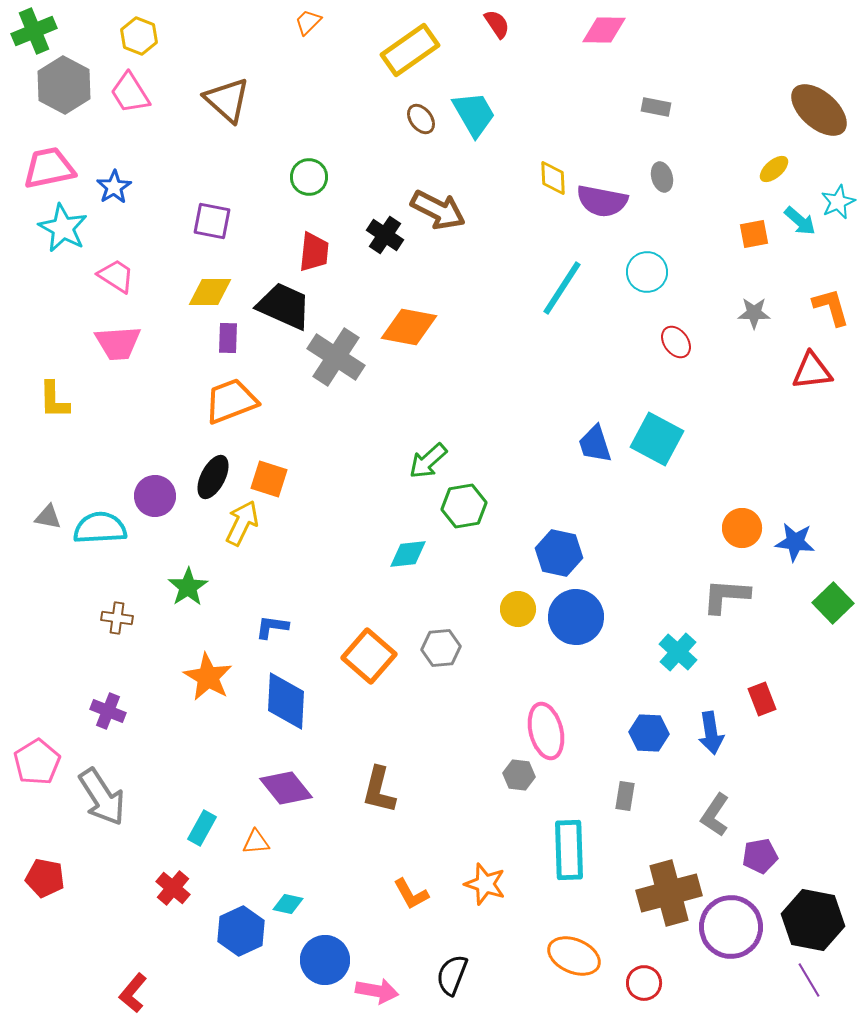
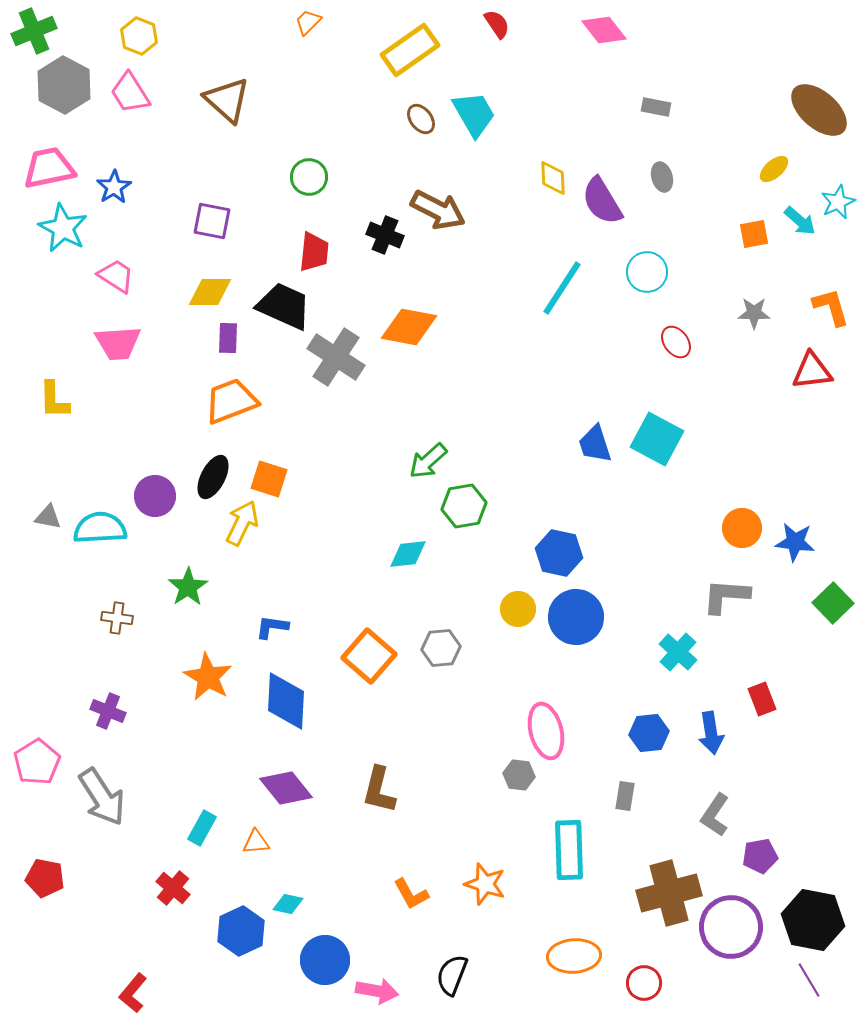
pink diamond at (604, 30): rotated 51 degrees clockwise
purple semicircle at (602, 201): rotated 48 degrees clockwise
black cross at (385, 235): rotated 12 degrees counterclockwise
blue hexagon at (649, 733): rotated 9 degrees counterclockwise
orange ellipse at (574, 956): rotated 27 degrees counterclockwise
